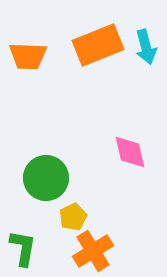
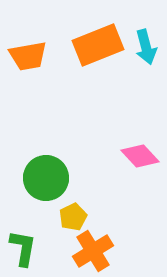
orange trapezoid: rotated 12 degrees counterclockwise
pink diamond: moved 10 px right, 4 px down; rotated 30 degrees counterclockwise
